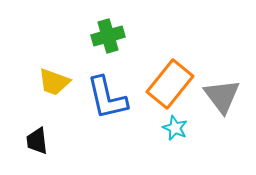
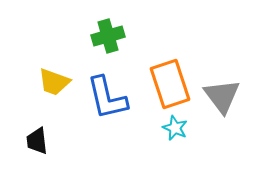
orange rectangle: rotated 57 degrees counterclockwise
